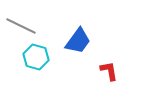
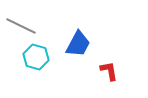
blue trapezoid: moved 3 px down; rotated 8 degrees counterclockwise
